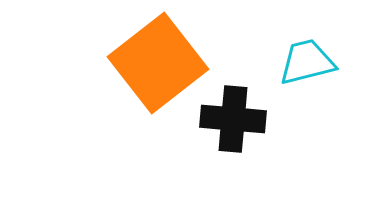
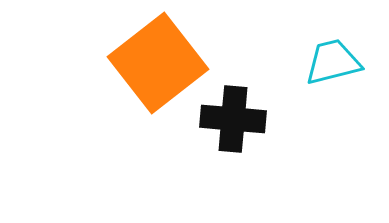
cyan trapezoid: moved 26 px right
